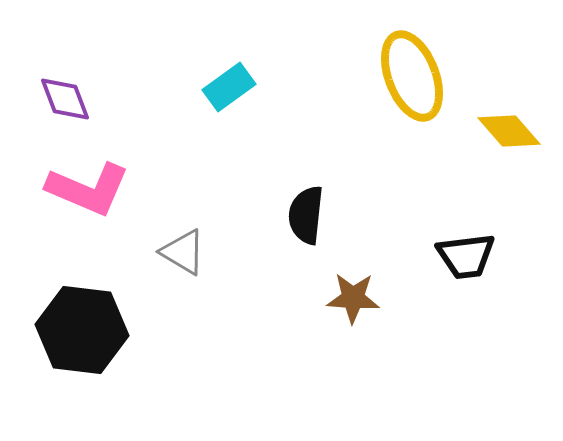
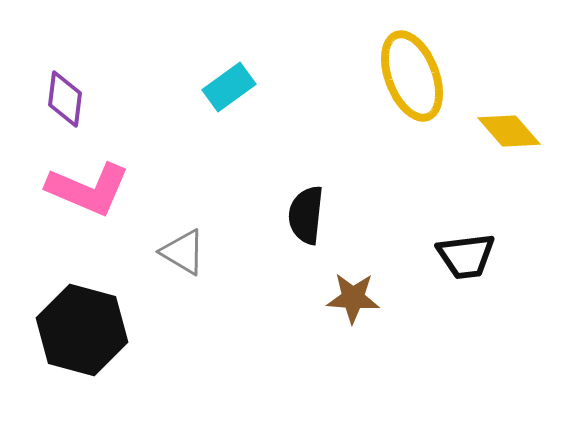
purple diamond: rotated 28 degrees clockwise
black hexagon: rotated 8 degrees clockwise
